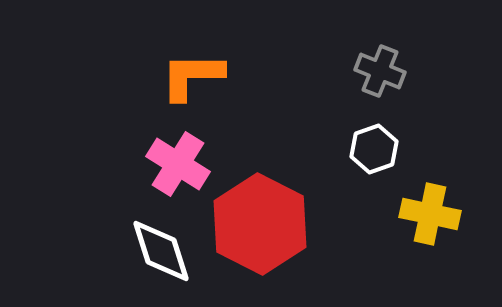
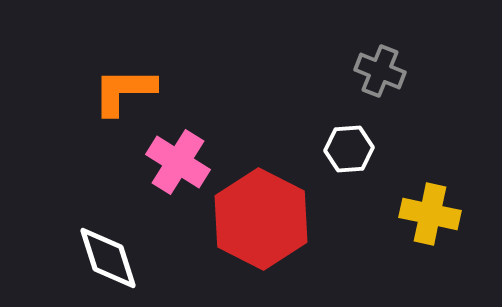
orange L-shape: moved 68 px left, 15 px down
white hexagon: moved 25 px left; rotated 15 degrees clockwise
pink cross: moved 2 px up
red hexagon: moved 1 px right, 5 px up
white diamond: moved 53 px left, 7 px down
